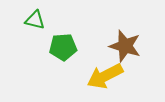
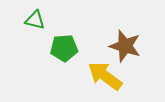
green pentagon: moved 1 px right, 1 px down
yellow arrow: rotated 63 degrees clockwise
